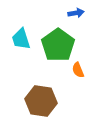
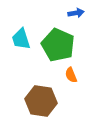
green pentagon: rotated 12 degrees counterclockwise
orange semicircle: moved 7 px left, 5 px down
